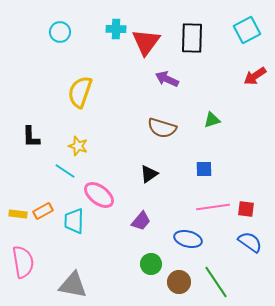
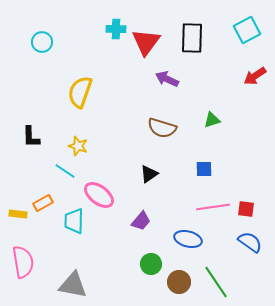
cyan circle: moved 18 px left, 10 px down
orange rectangle: moved 8 px up
